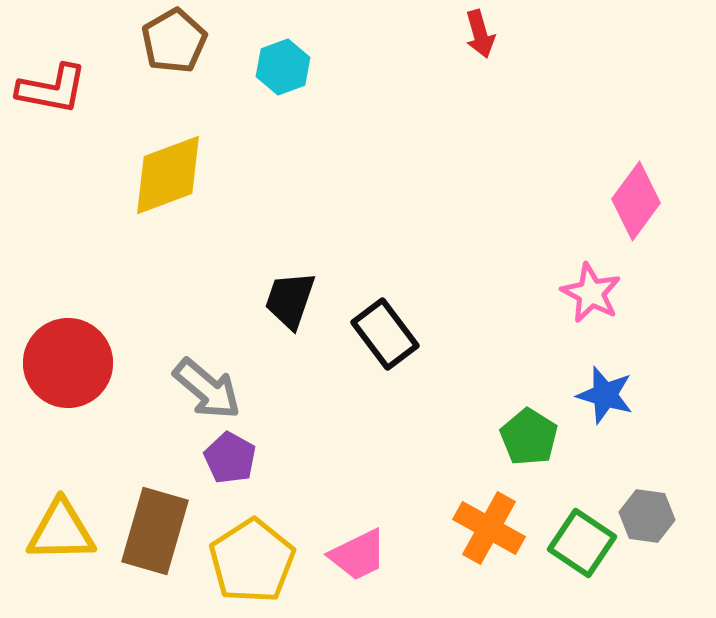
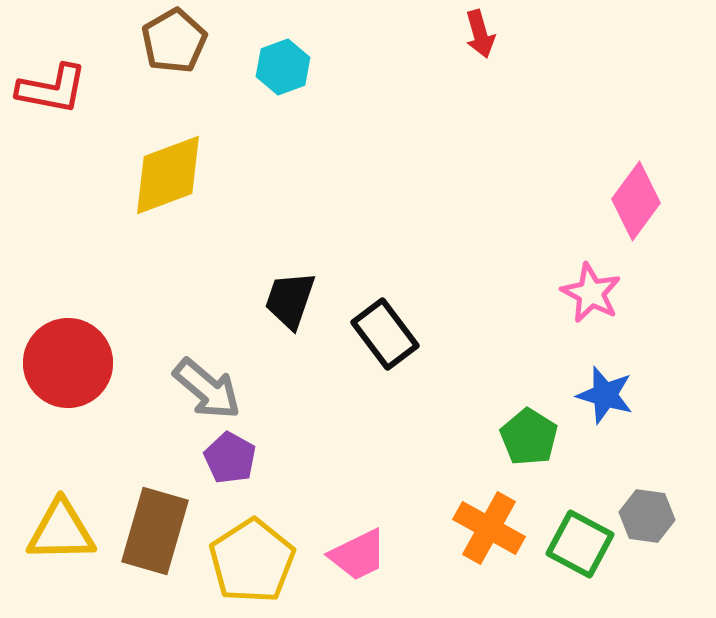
green square: moved 2 px left, 1 px down; rotated 6 degrees counterclockwise
